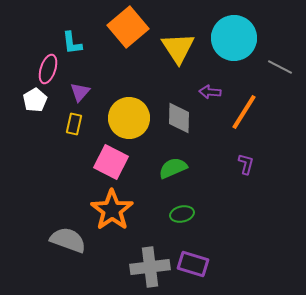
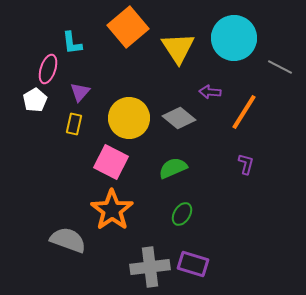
gray diamond: rotated 52 degrees counterclockwise
green ellipse: rotated 45 degrees counterclockwise
